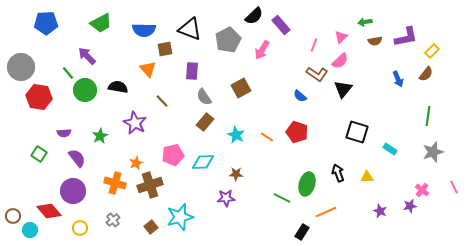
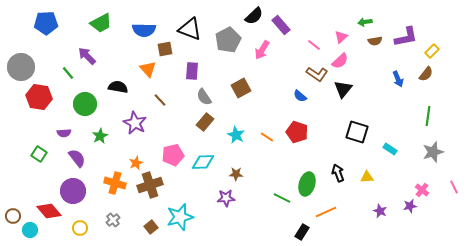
pink line at (314, 45): rotated 72 degrees counterclockwise
green circle at (85, 90): moved 14 px down
brown line at (162, 101): moved 2 px left, 1 px up
